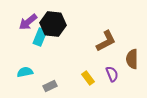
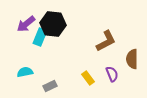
purple arrow: moved 2 px left, 2 px down
